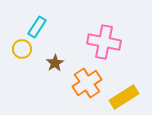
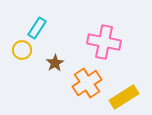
cyan rectangle: moved 1 px down
yellow circle: moved 1 px down
